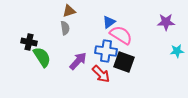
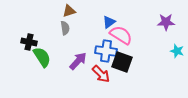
cyan star: rotated 24 degrees clockwise
black square: moved 2 px left
